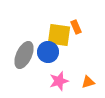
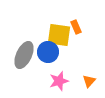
orange triangle: moved 1 px right, 1 px up; rotated 32 degrees counterclockwise
